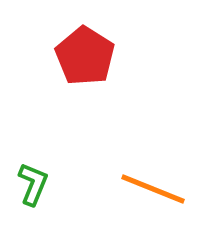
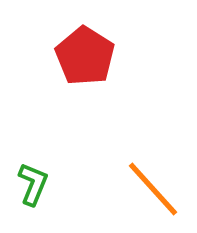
orange line: rotated 26 degrees clockwise
